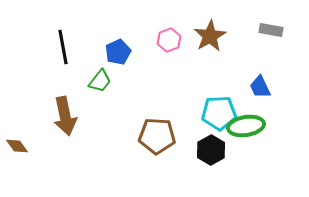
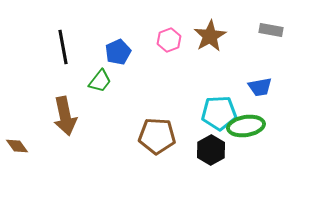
blue trapezoid: rotated 75 degrees counterclockwise
